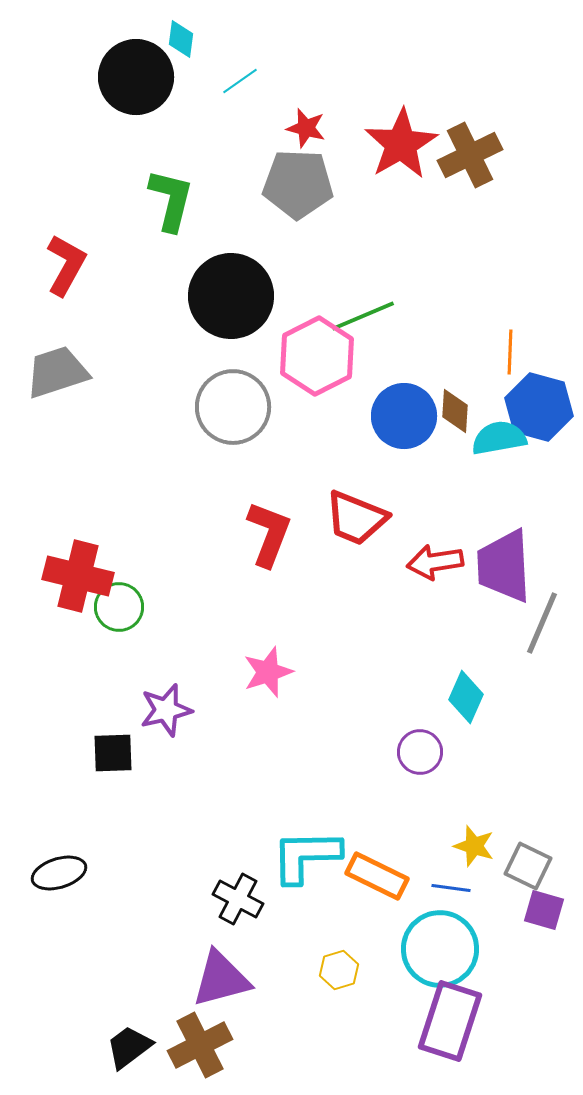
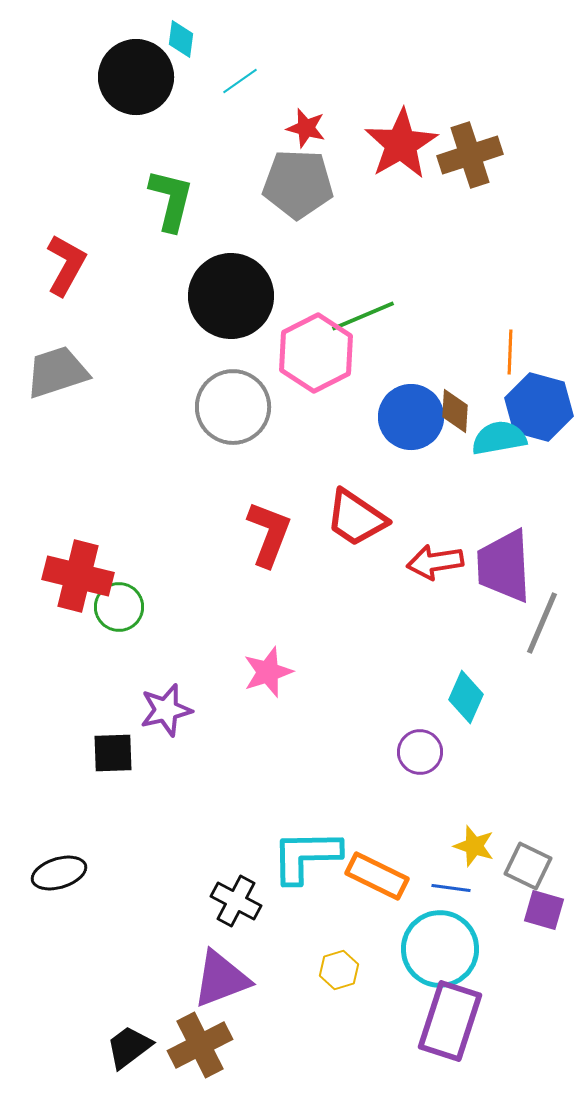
brown cross at (470, 155): rotated 8 degrees clockwise
pink hexagon at (317, 356): moved 1 px left, 3 px up
blue circle at (404, 416): moved 7 px right, 1 px down
red trapezoid at (356, 518): rotated 12 degrees clockwise
black cross at (238, 899): moved 2 px left, 2 px down
purple triangle at (221, 979): rotated 6 degrees counterclockwise
